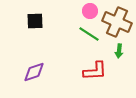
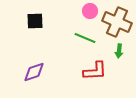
green line: moved 4 px left, 4 px down; rotated 10 degrees counterclockwise
